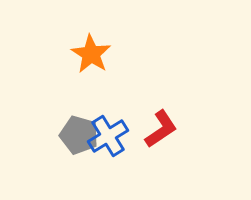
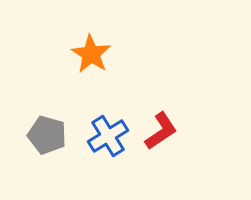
red L-shape: moved 2 px down
gray pentagon: moved 32 px left
